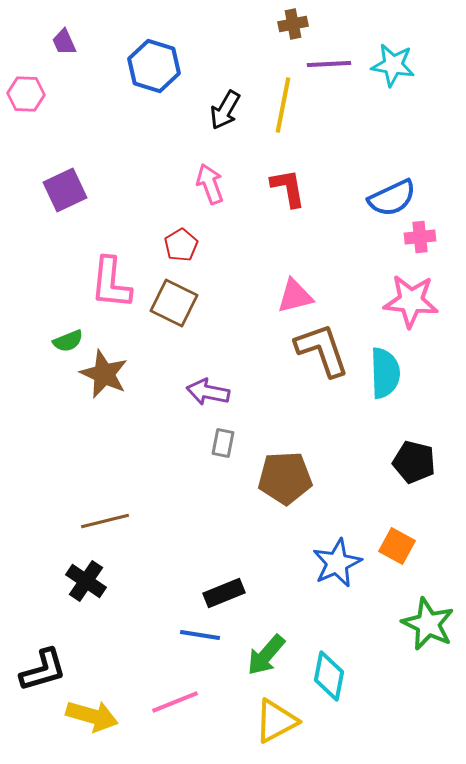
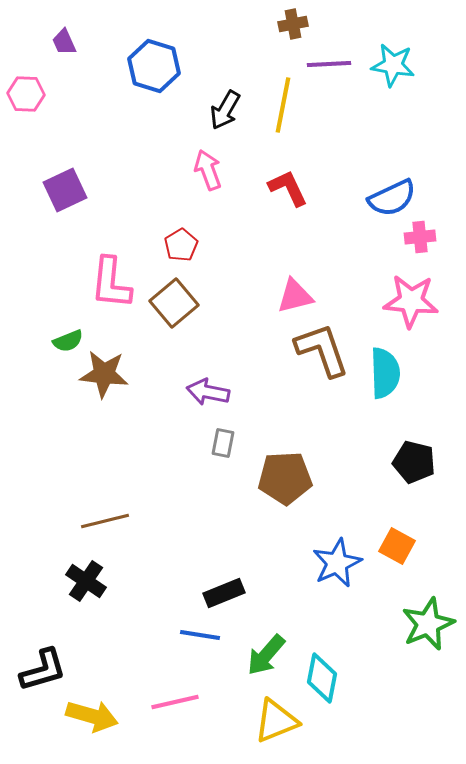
pink arrow: moved 2 px left, 14 px up
red L-shape: rotated 15 degrees counterclockwise
brown square: rotated 24 degrees clockwise
brown star: rotated 18 degrees counterclockwise
green star: rotated 24 degrees clockwise
cyan diamond: moved 7 px left, 2 px down
pink line: rotated 9 degrees clockwise
yellow triangle: rotated 6 degrees clockwise
